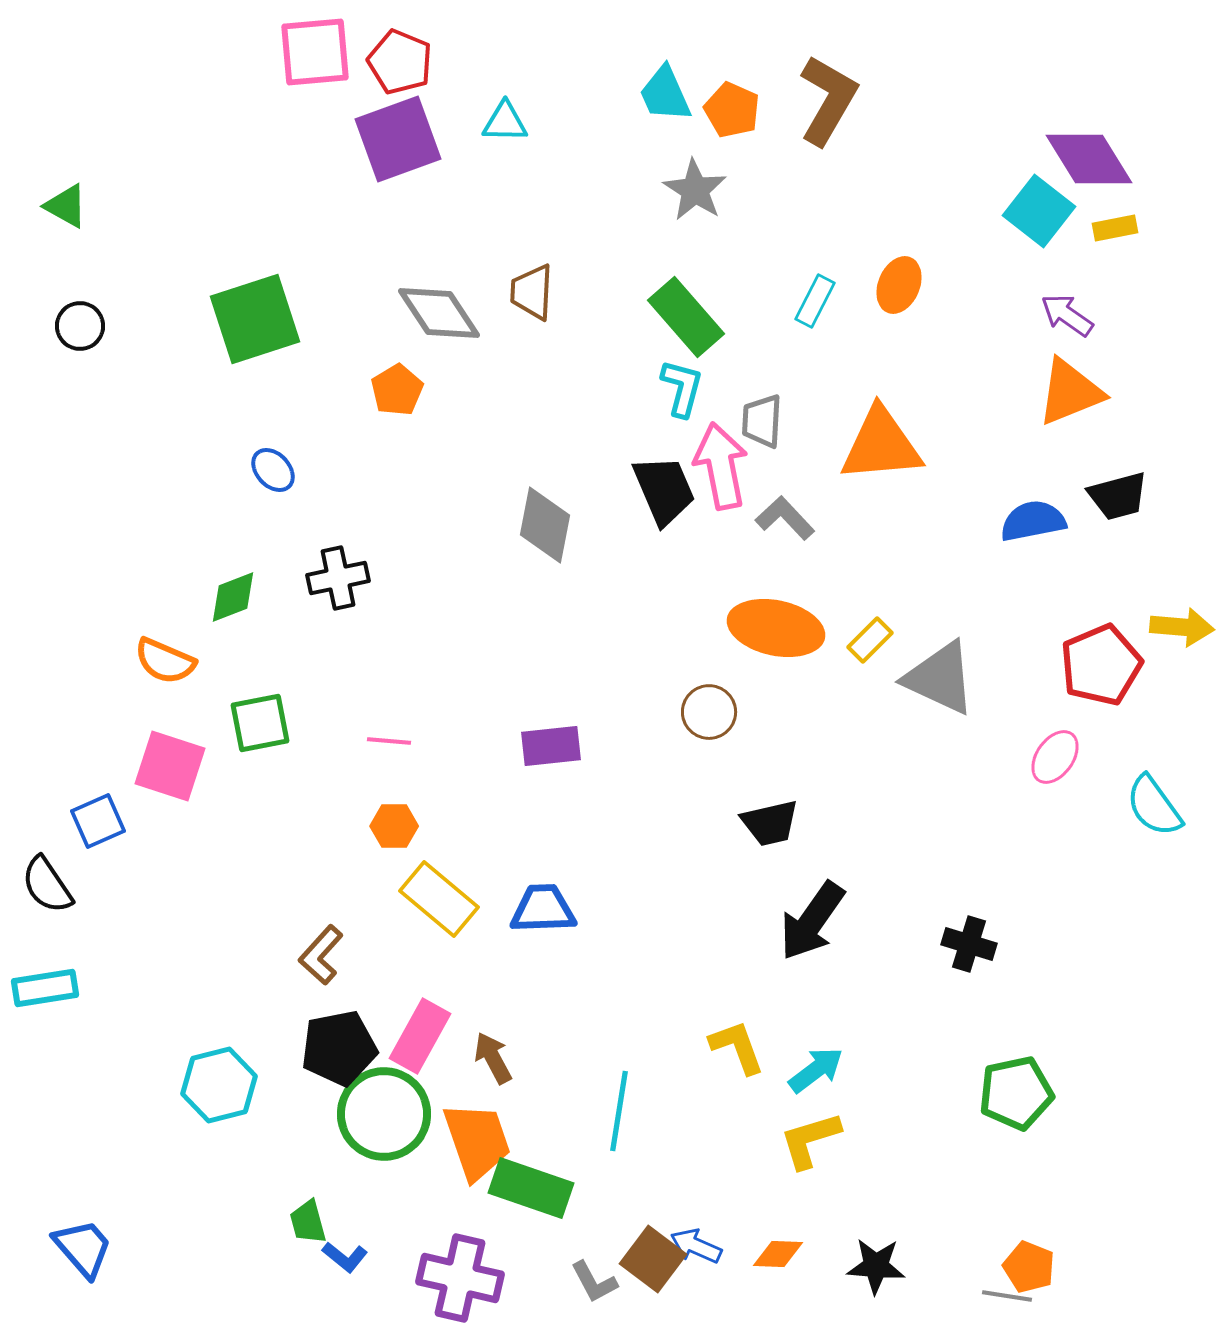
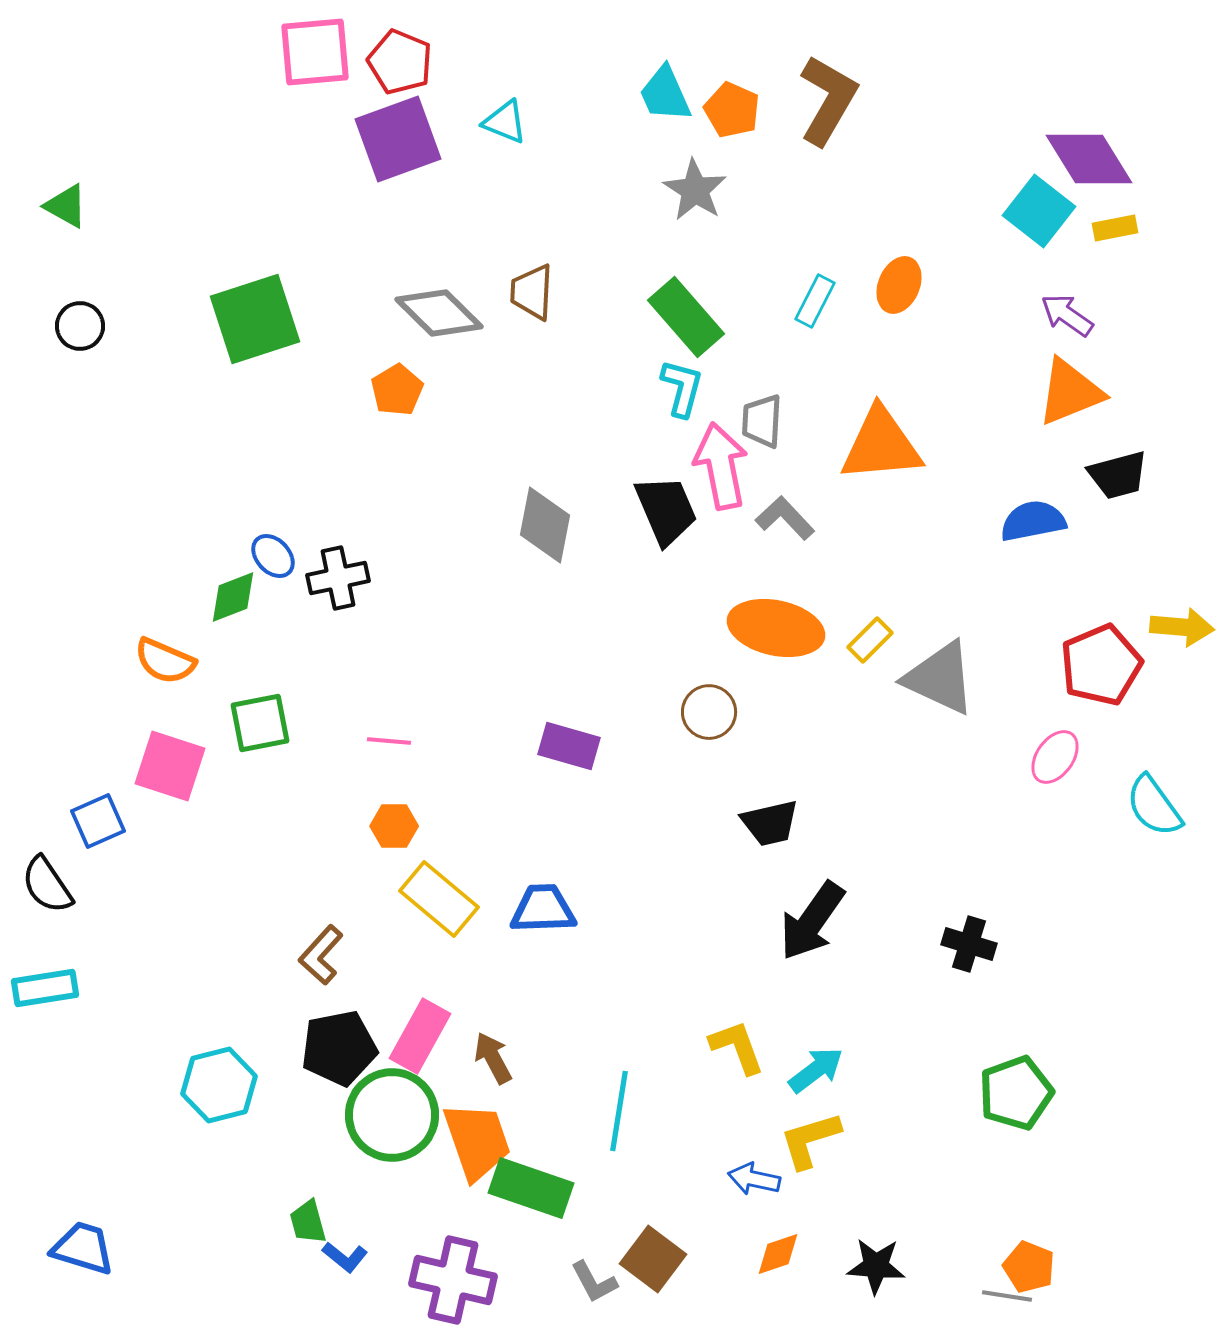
cyan triangle at (505, 122): rotated 21 degrees clockwise
gray diamond at (439, 313): rotated 12 degrees counterclockwise
blue ellipse at (273, 470): moved 86 px down
black trapezoid at (664, 490): moved 2 px right, 20 px down
black trapezoid at (1118, 496): moved 21 px up
purple rectangle at (551, 746): moved 18 px right; rotated 22 degrees clockwise
green pentagon at (1016, 1093): rotated 8 degrees counterclockwise
green circle at (384, 1114): moved 8 px right, 1 px down
blue arrow at (696, 1246): moved 58 px right, 67 px up; rotated 12 degrees counterclockwise
blue trapezoid at (83, 1248): rotated 32 degrees counterclockwise
orange diamond at (778, 1254): rotated 21 degrees counterclockwise
purple cross at (460, 1278): moved 7 px left, 2 px down
